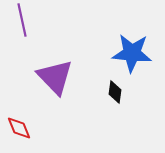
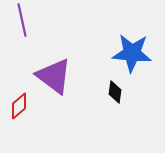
purple triangle: moved 1 px left, 1 px up; rotated 9 degrees counterclockwise
red diamond: moved 22 px up; rotated 72 degrees clockwise
